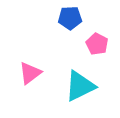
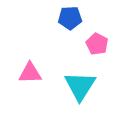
pink triangle: rotated 35 degrees clockwise
cyan triangle: rotated 32 degrees counterclockwise
